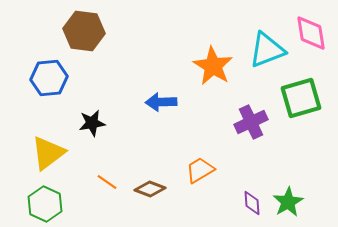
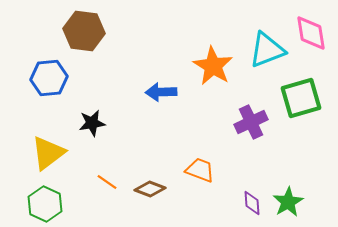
blue arrow: moved 10 px up
orange trapezoid: rotated 52 degrees clockwise
